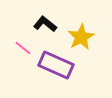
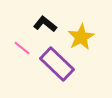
pink line: moved 1 px left
purple rectangle: moved 1 px right, 1 px up; rotated 20 degrees clockwise
